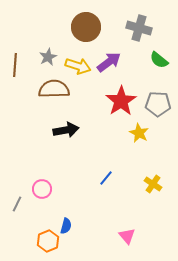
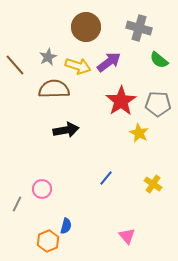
brown line: rotated 45 degrees counterclockwise
